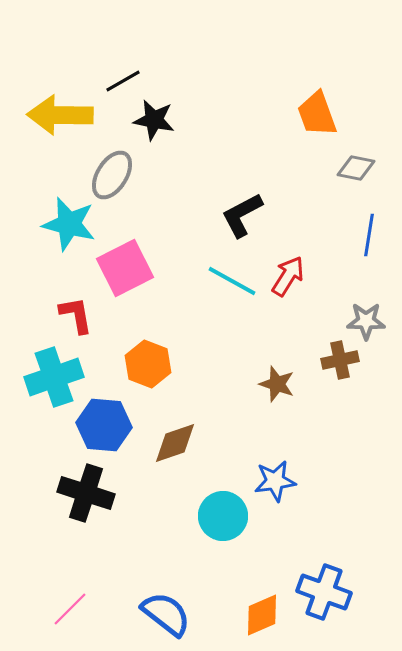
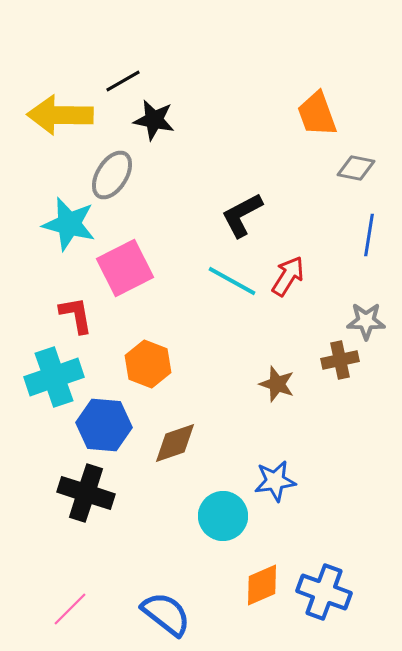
orange diamond: moved 30 px up
